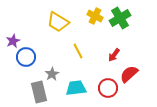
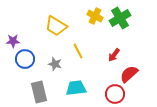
yellow trapezoid: moved 2 px left, 4 px down
purple star: rotated 24 degrees clockwise
blue circle: moved 1 px left, 2 px down
gray star: moved 3 px right, 10 px up; rotated 24 degrees counterclockwise
red circle: moved 7 px right, 6 px down
